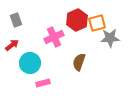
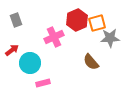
red arrow: moved 5 px down
brown semicircle: moved 12 px right; rotated 60 degrees counterclockwise
